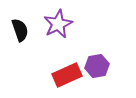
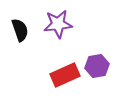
purple star: rotated 20 degrees clockwise
red rectangle: moved 2 px left
